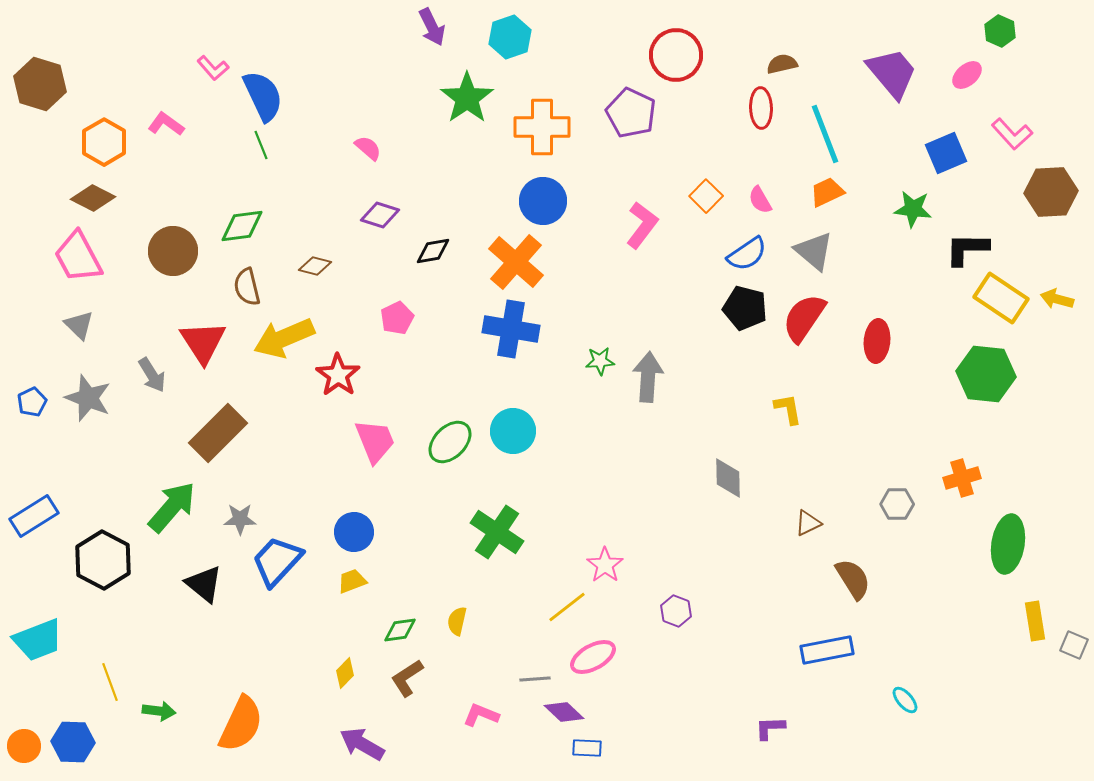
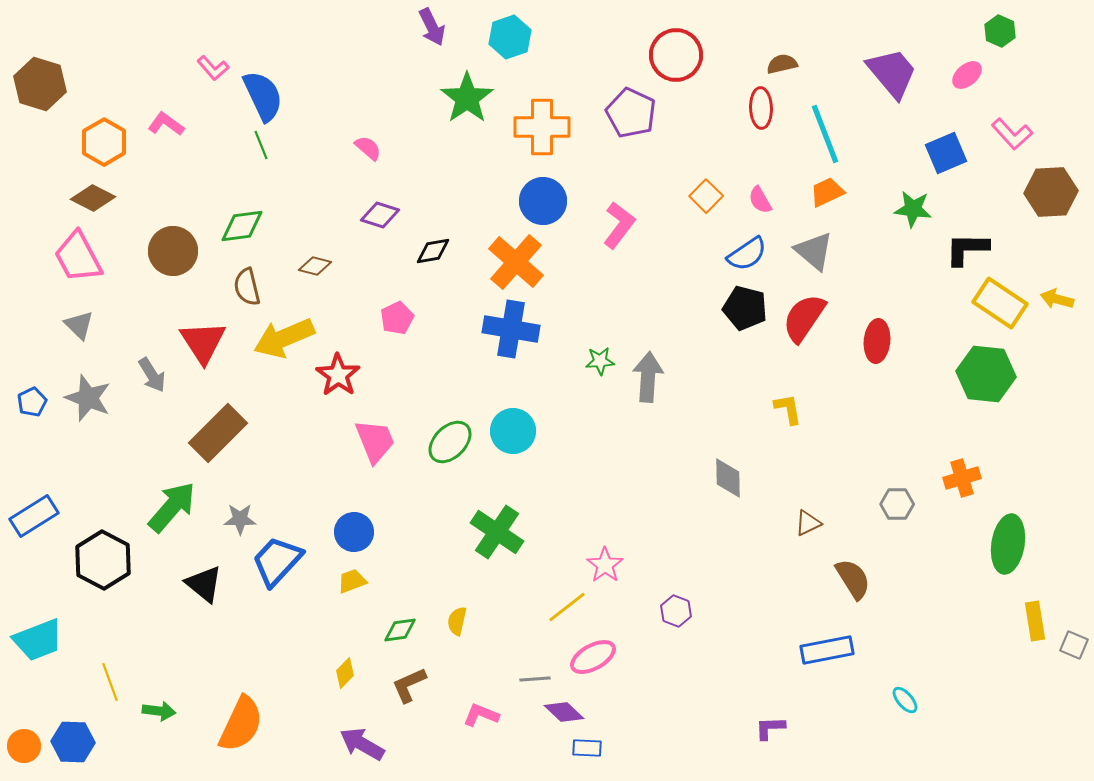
pink L-shape at (642, 225): moved 23 px left
yellow rectangle at (1001, 298): moved 1 px left, 5 px down
brown L-shape at (407, 678): moved 2 px right, 7 px down; rotated 9 degrees clockwise
